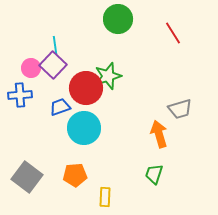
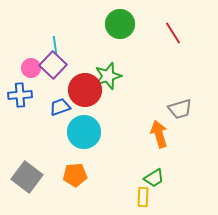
green circle: moved 2 px right, 5 px down
red circle: moved 1 px left, 2 px down
cyan circle: moved 4 px down
green trapezoid: moved 4 px down; rotated 140 degrees counterclockwise
yellow rectangle: moved 38 px right
